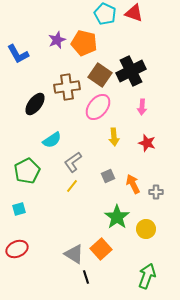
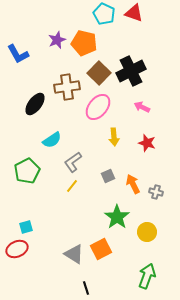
cyan pentagon: moved 1 px left
brown square: moved 1 px left, 2 px up; rotated 10 degrees clockwise
pink arrow: rotated 112 degrees clockwise
gray cross: rotated 16 degrees clockwise
cyan square: moved 7 px right, 18 px down
yellow circle: moved 1 px right, 3 px down
orange square: rotated 15 degrees clockwise
black line: moved 11 px down
